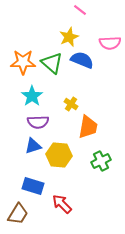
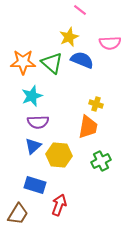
cyan star: rotated 15 degrees clockwise
yellow cross: moved 25 px right; rotated 16 degrees counterclockwise
blue triangle: rotated 24 degrees counterclockwise
blue rectangle: moved 2 px right, 1 px up
red arrow: moved 3 px left, 1 px down; rotated 65 degrees clockwise
